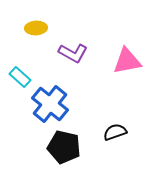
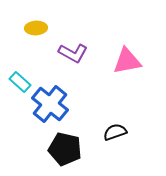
cyan rectangle: moved 5 px down
black pentagon: moved 1 px right, 2 px down
